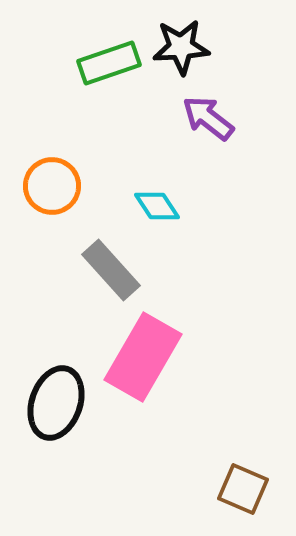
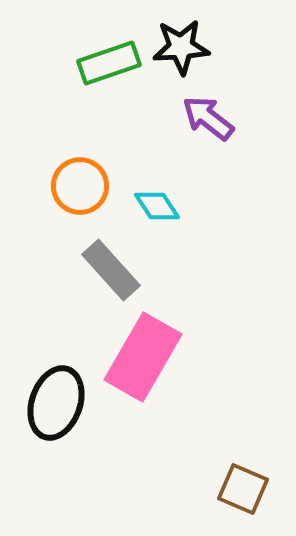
orange circle: moved 28 px right
